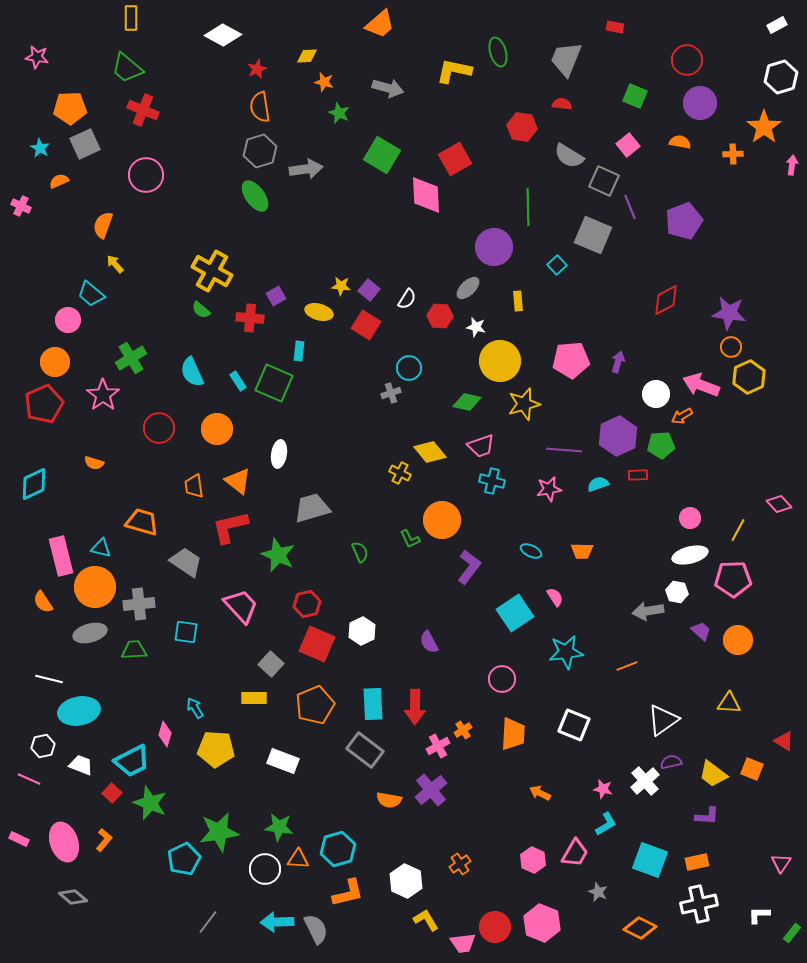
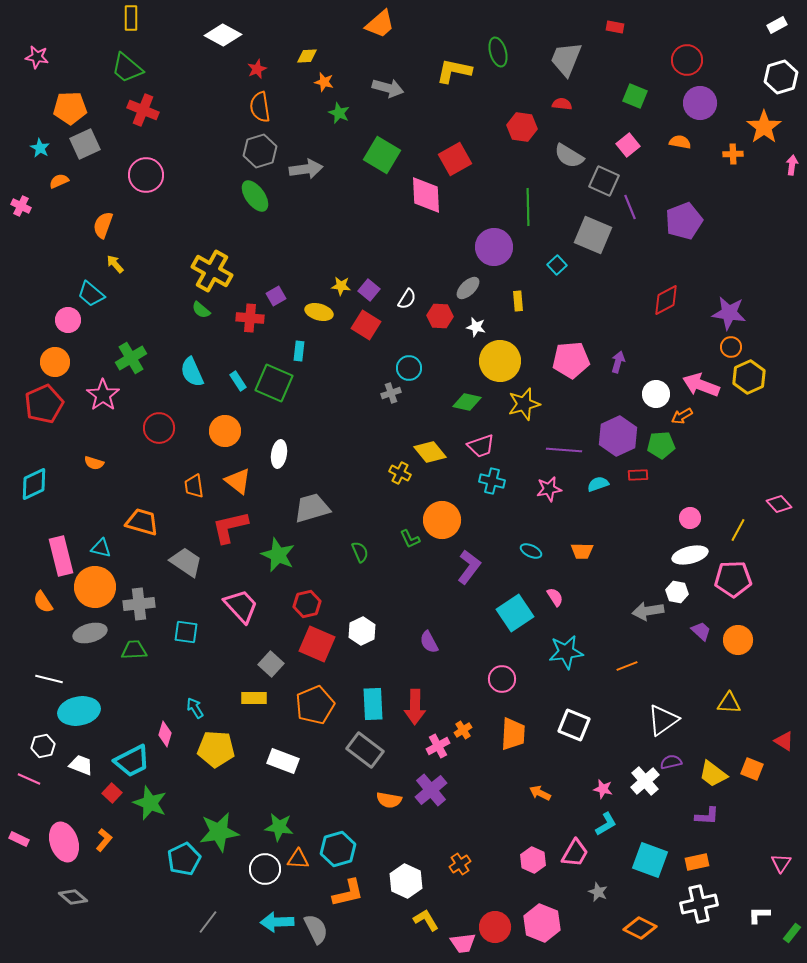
orange circle at (217, 429): moved 8 px right, 2 px down
